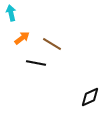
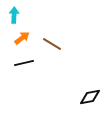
cyan arrow: moved 3 px right, 2 px down; rotated 14 degrees clockwise
black line: moved 12 px left; rotated 24 degrees counterclockwise
black diamond: rotated 15 degrees clockwise
